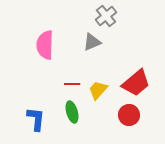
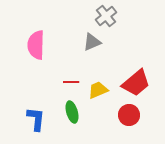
pink semicircle: moved 9 px left
red line: moved 1 px left, 2 px up
yellow trapezoid: rotated 25 degrees clockwise
